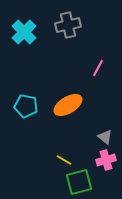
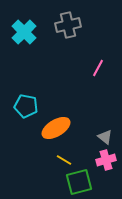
orange ellipse: moved 12 px left, 23 px down
